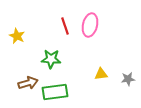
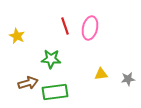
pink ellipse: moved 3 px down
